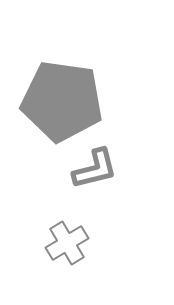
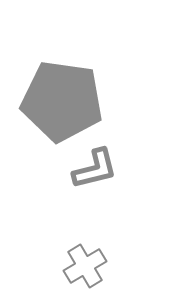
gray cross: moved 18 px right, 23 px down
